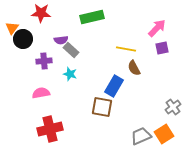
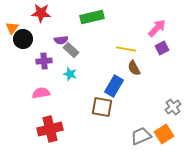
purple square: rotated 16 degrees counterclockwise
